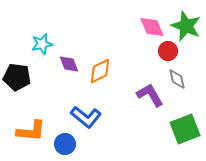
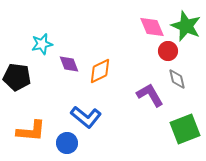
blue circle: moved 2 px right, 1 px up
